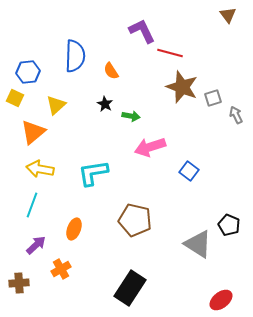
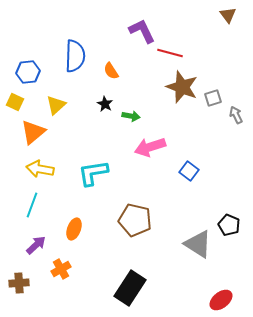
yellow square: moved 4 px down
